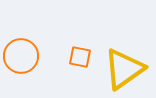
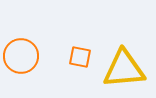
yellow triangle: rotated 30 degrees clockwise
